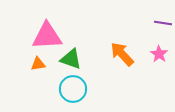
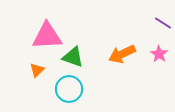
purple line: rotated 24 degrees clockwise
orange arrow: rotated 72 degrees counterclockwise
green triangle: moved 2 px right, 2 px up
orange triangle: moved 1 px left, 6 px down; rotated 35 degrees counterclockwise
cyan circle: moved 4 px left
